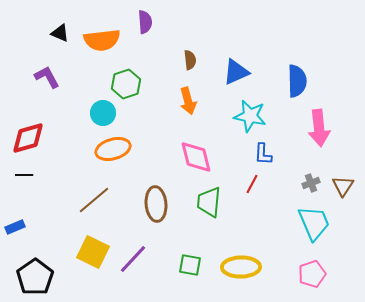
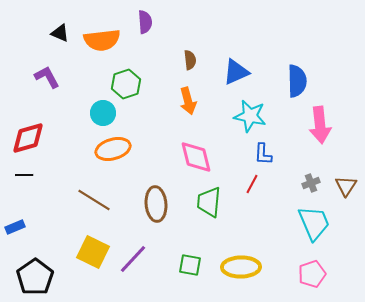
pink arrow: moved 1 px right, 3 px up
brown triangle: moved 3 px right
brown line: rotated 72 degrees clockwise
